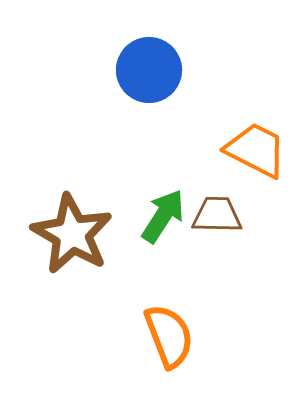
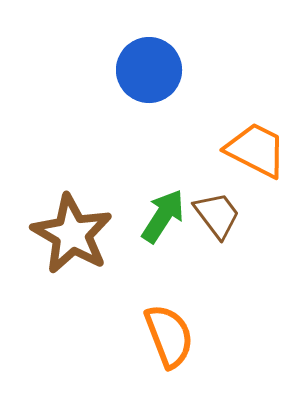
brown trapezoid: rotated 52 degrees clockwise
